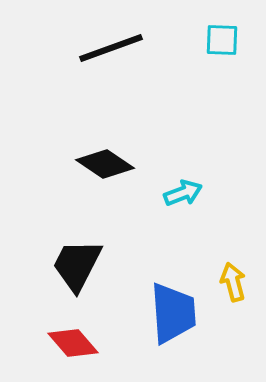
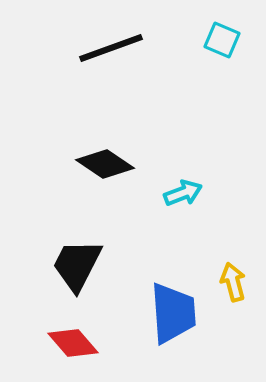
cyan square: rotated 21 degrees clockwise
